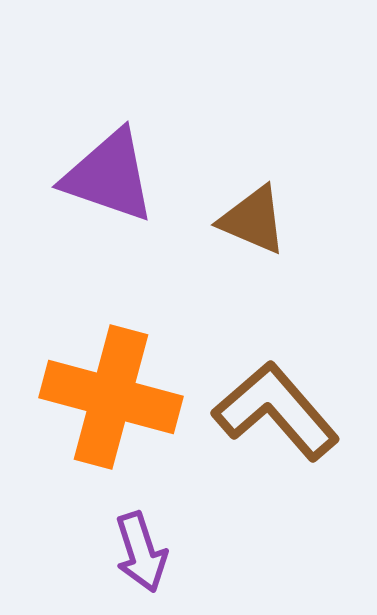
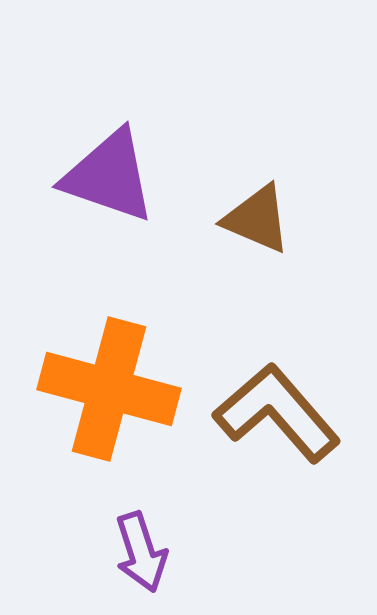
brown triangle: moved 4 px right, 1 px up
orange cross: moved 2 px left, 8 px up
brown L-shape: moved 1 px right, 2 px down
